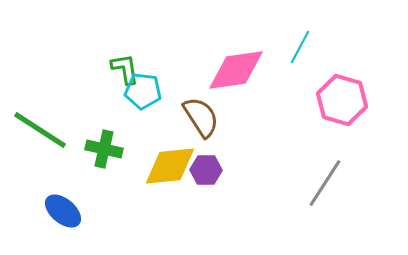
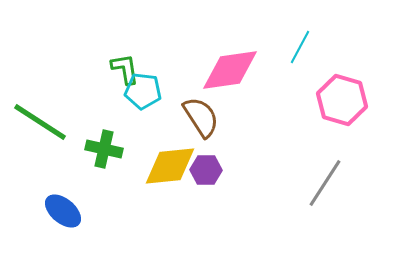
pink diamond: moved 6 px left
green line: moved 8 px up
